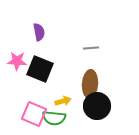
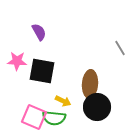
purple semicircle: rotated 18 degrees counterclockwise
gray line: moved 29 px right; rotated 63 degrees clockwise
black square: moved 2 px right, 2 px down; rotated 12 degrees counterclockwise
yellow arrow: rotated 42 degrees clockwise
black circle: moved 1 px down
pink square: moved 3 px down
